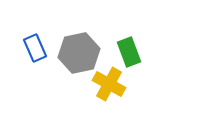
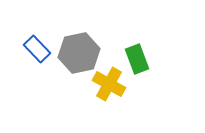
blue rectangle: moved 2 px right, 1 px down; rotated 20 degrees counterclockwise
green rectangle: moved 8 px right, 7 px down
